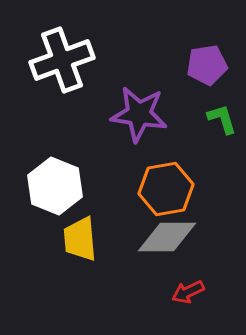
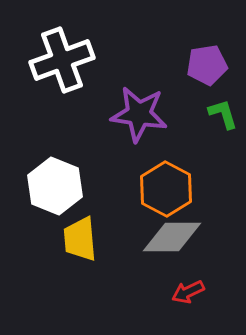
green L-shape: moved 1 px right, 5 px up
orange hexagon: rotated 22 degrees counterclockwise
gray diamond: moved 5 px right
